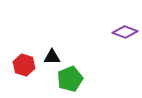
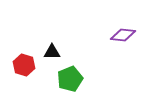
purple diamond: moved 2 px left, 3 px down; rotated 15 degrees counterclockwise
black triangle: moved 5 px up
